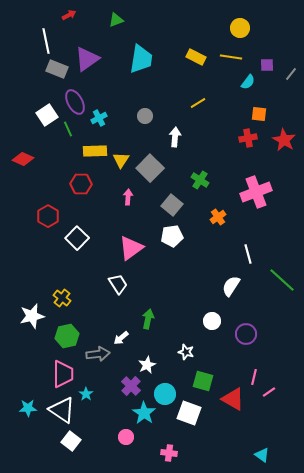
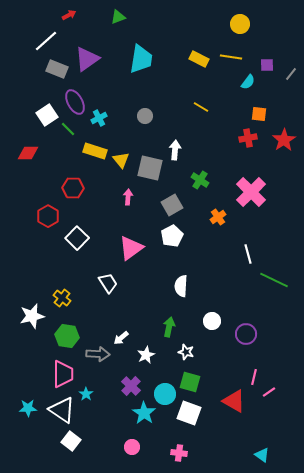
green triangle at (116, 20): moved 2 px right, 3 px up
yellow circle at (240, 28): moved 4 px up
white line at (46, 41): rotated 60 degrees clockwise
yellow rectangle at (196, 57): moved 3 px right, 2 px down
yellow line at (198, 103): moved 3 px right, 4 px down; rotated 63 degrees clockwise
green line at (68, 129): rotated 21 degrees counterclockwise
white arrow at (175, 137): moved 13 px down
red star at (284, 140): rotated 10 degrees clockwise
yellow rectangle at (95, 151): rotated 20 degrees clockwise
red diamond at (23, 159): moved 5 px right, 6 px up; rotated 25 degrees counterclockwise
yellow triangle at (121, 160): rotated 12 degrees counterclockwise
gray square at (150, 168): rotated 32 degrees counterclockwise
red hexagon at (81, 184): moved 8 px left, 4 px down
pink cross at (256, 192): moved 5 px left; rotated 24 degrees counterclockwise
gray square at (172, 205): rotated 20 degrees clockwise
white pentagon at (172, 236): rotated 20 degrees counterclockwise
green line at (282, 280): moved 8 px left; rotated 16 degrees counterclockwise
white trapezoid at (118, 284): moved 10 px left, 1 px up
white semicircle at (231, 286): moved 50 px left; rotated 30 degrees counterclockwise
green arrow at (148, 319): moved 21 px right, 8 px down
green hexagon at (67, 336): rotated 20 degrees clockwise
gray arrow at (98, 354): rotated 10 degrees clockwise
white star at (147, 365): moved 1 px left, 10 px up
green square at (203, 381): moved 13 px left, 1 px down
red triangle at (233, 399): moved 1 px right, 2 px down
pink circle at (126, 437): moved 6 px right, 10 px down
pink cross at (169, 453): moved 10 px right
